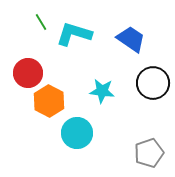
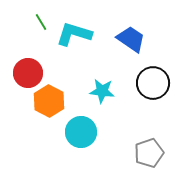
cyan circle: moved 4 px right, 1 px up
